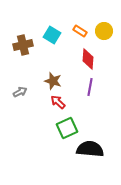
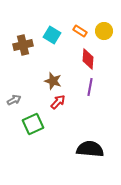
gray arrow: moved 6 px left, 8 px down
red arrow: rotated 91 degrees clockwise
green square: moved 34 px left, 4 px up
